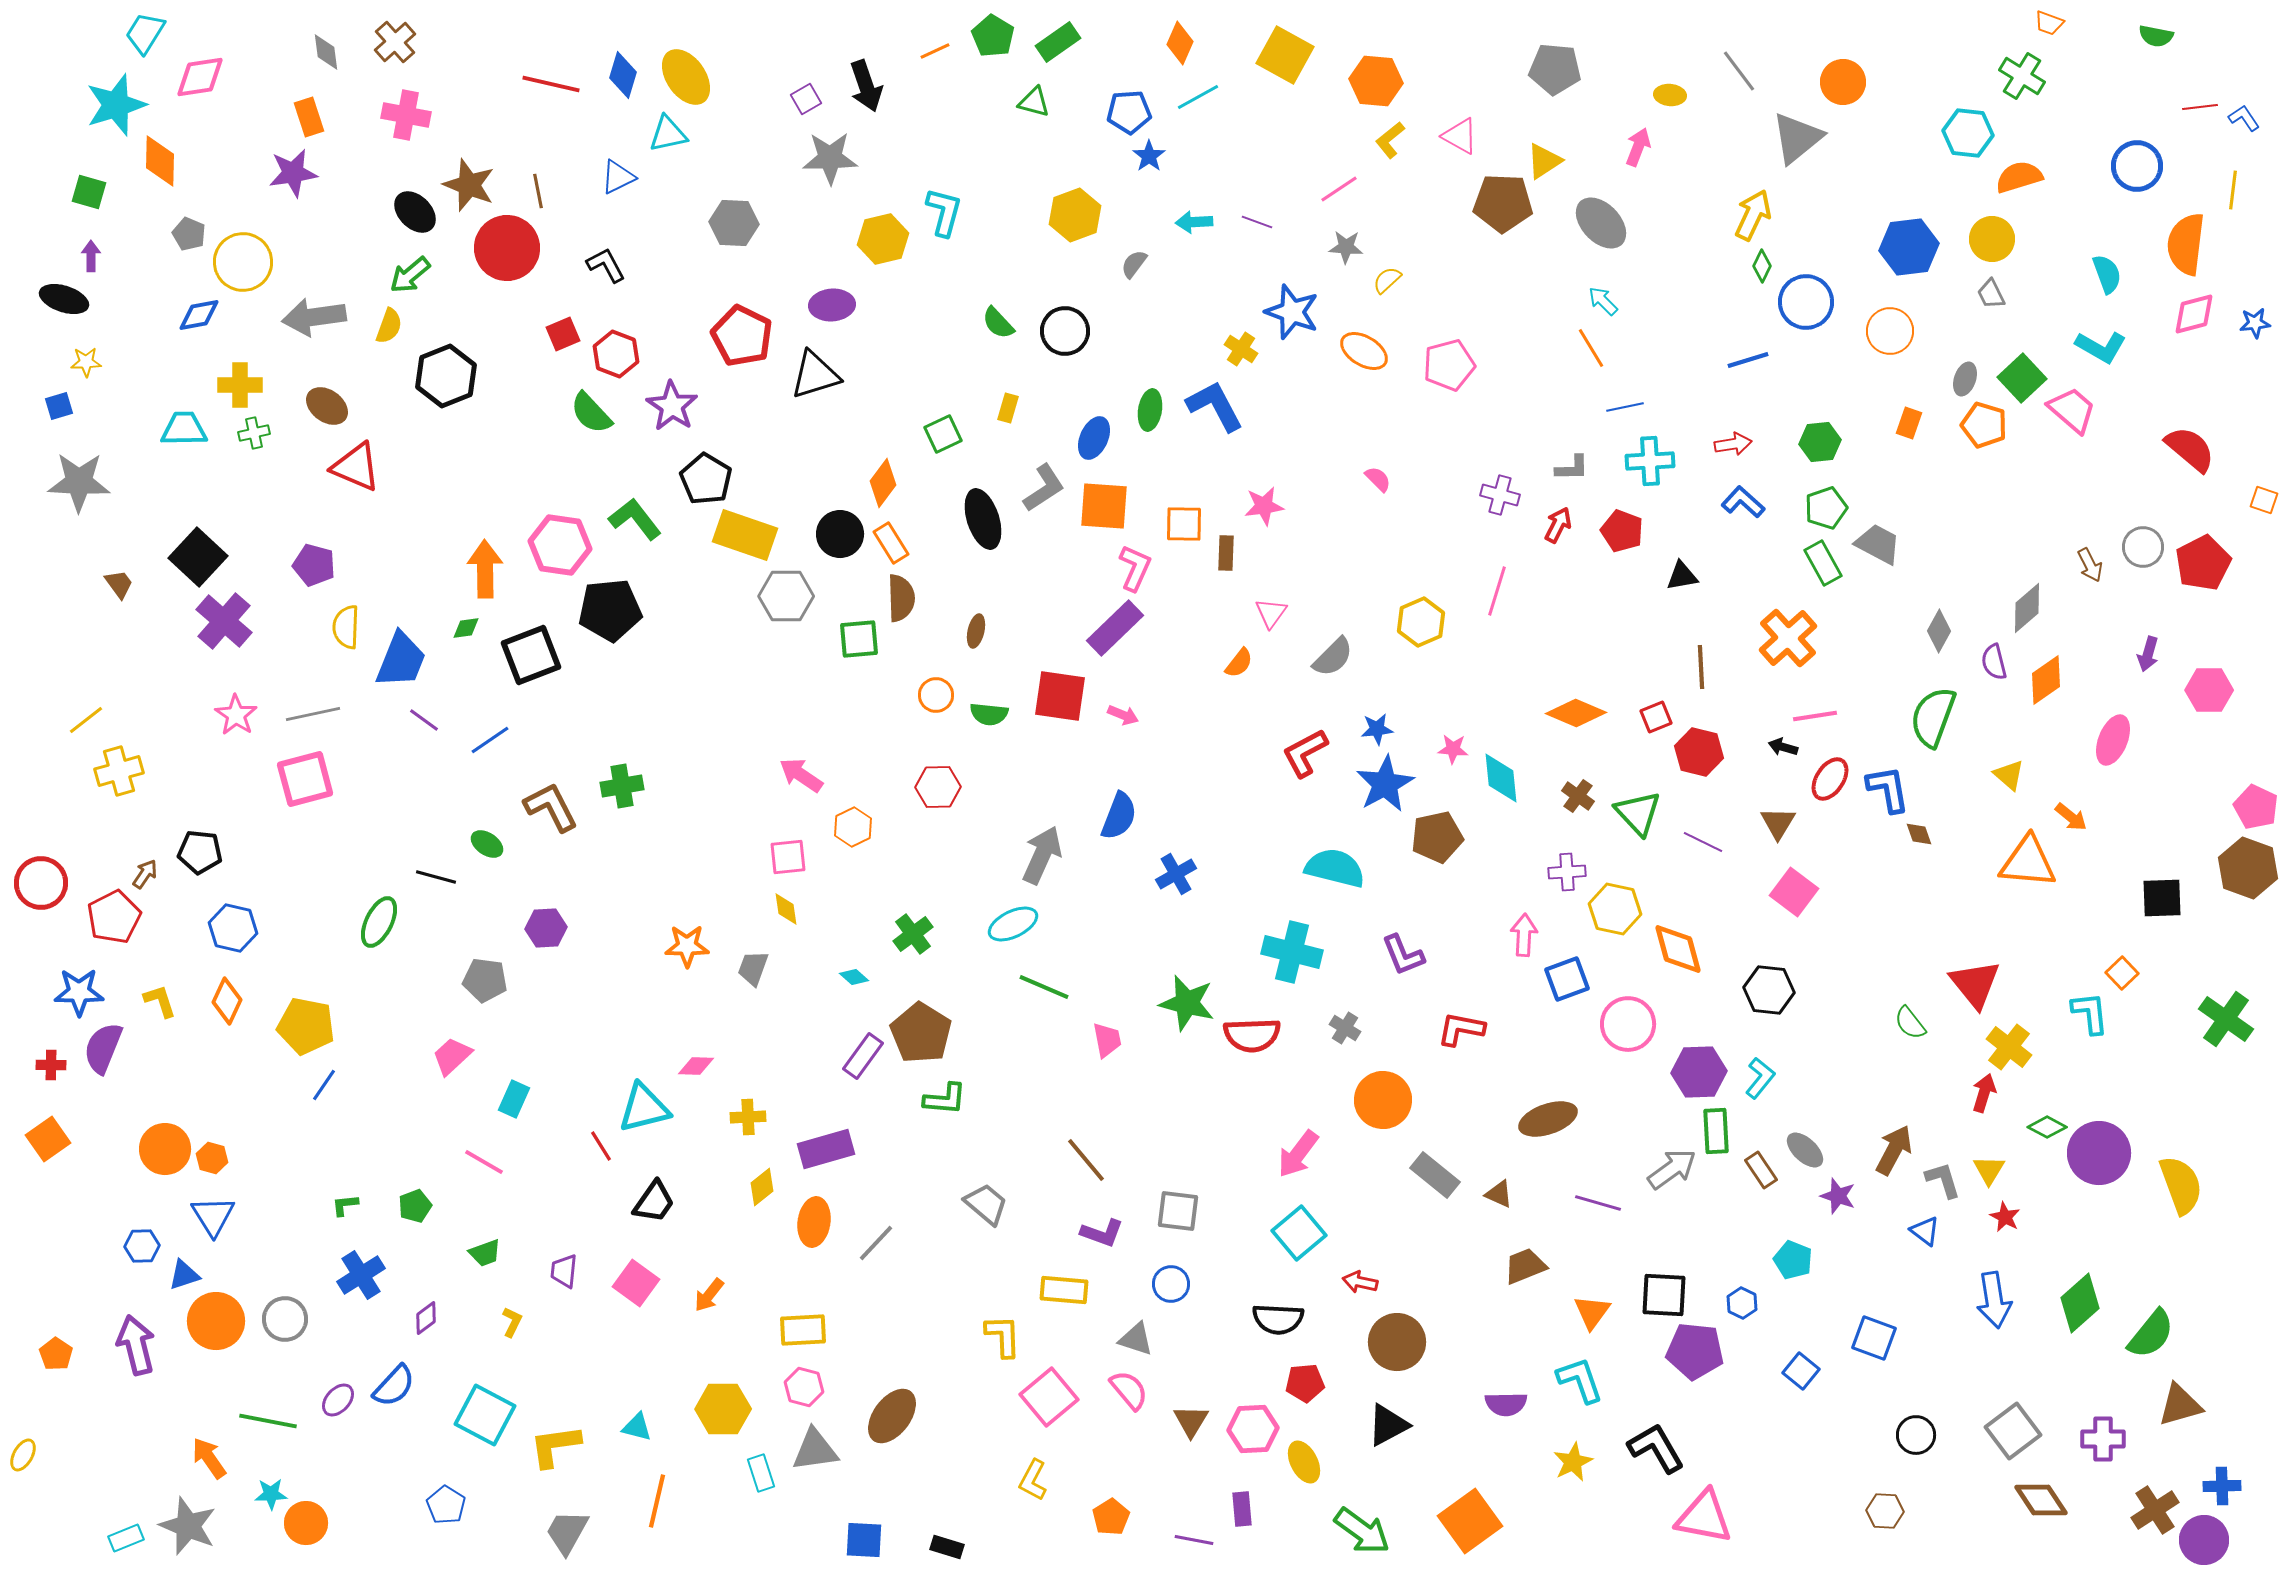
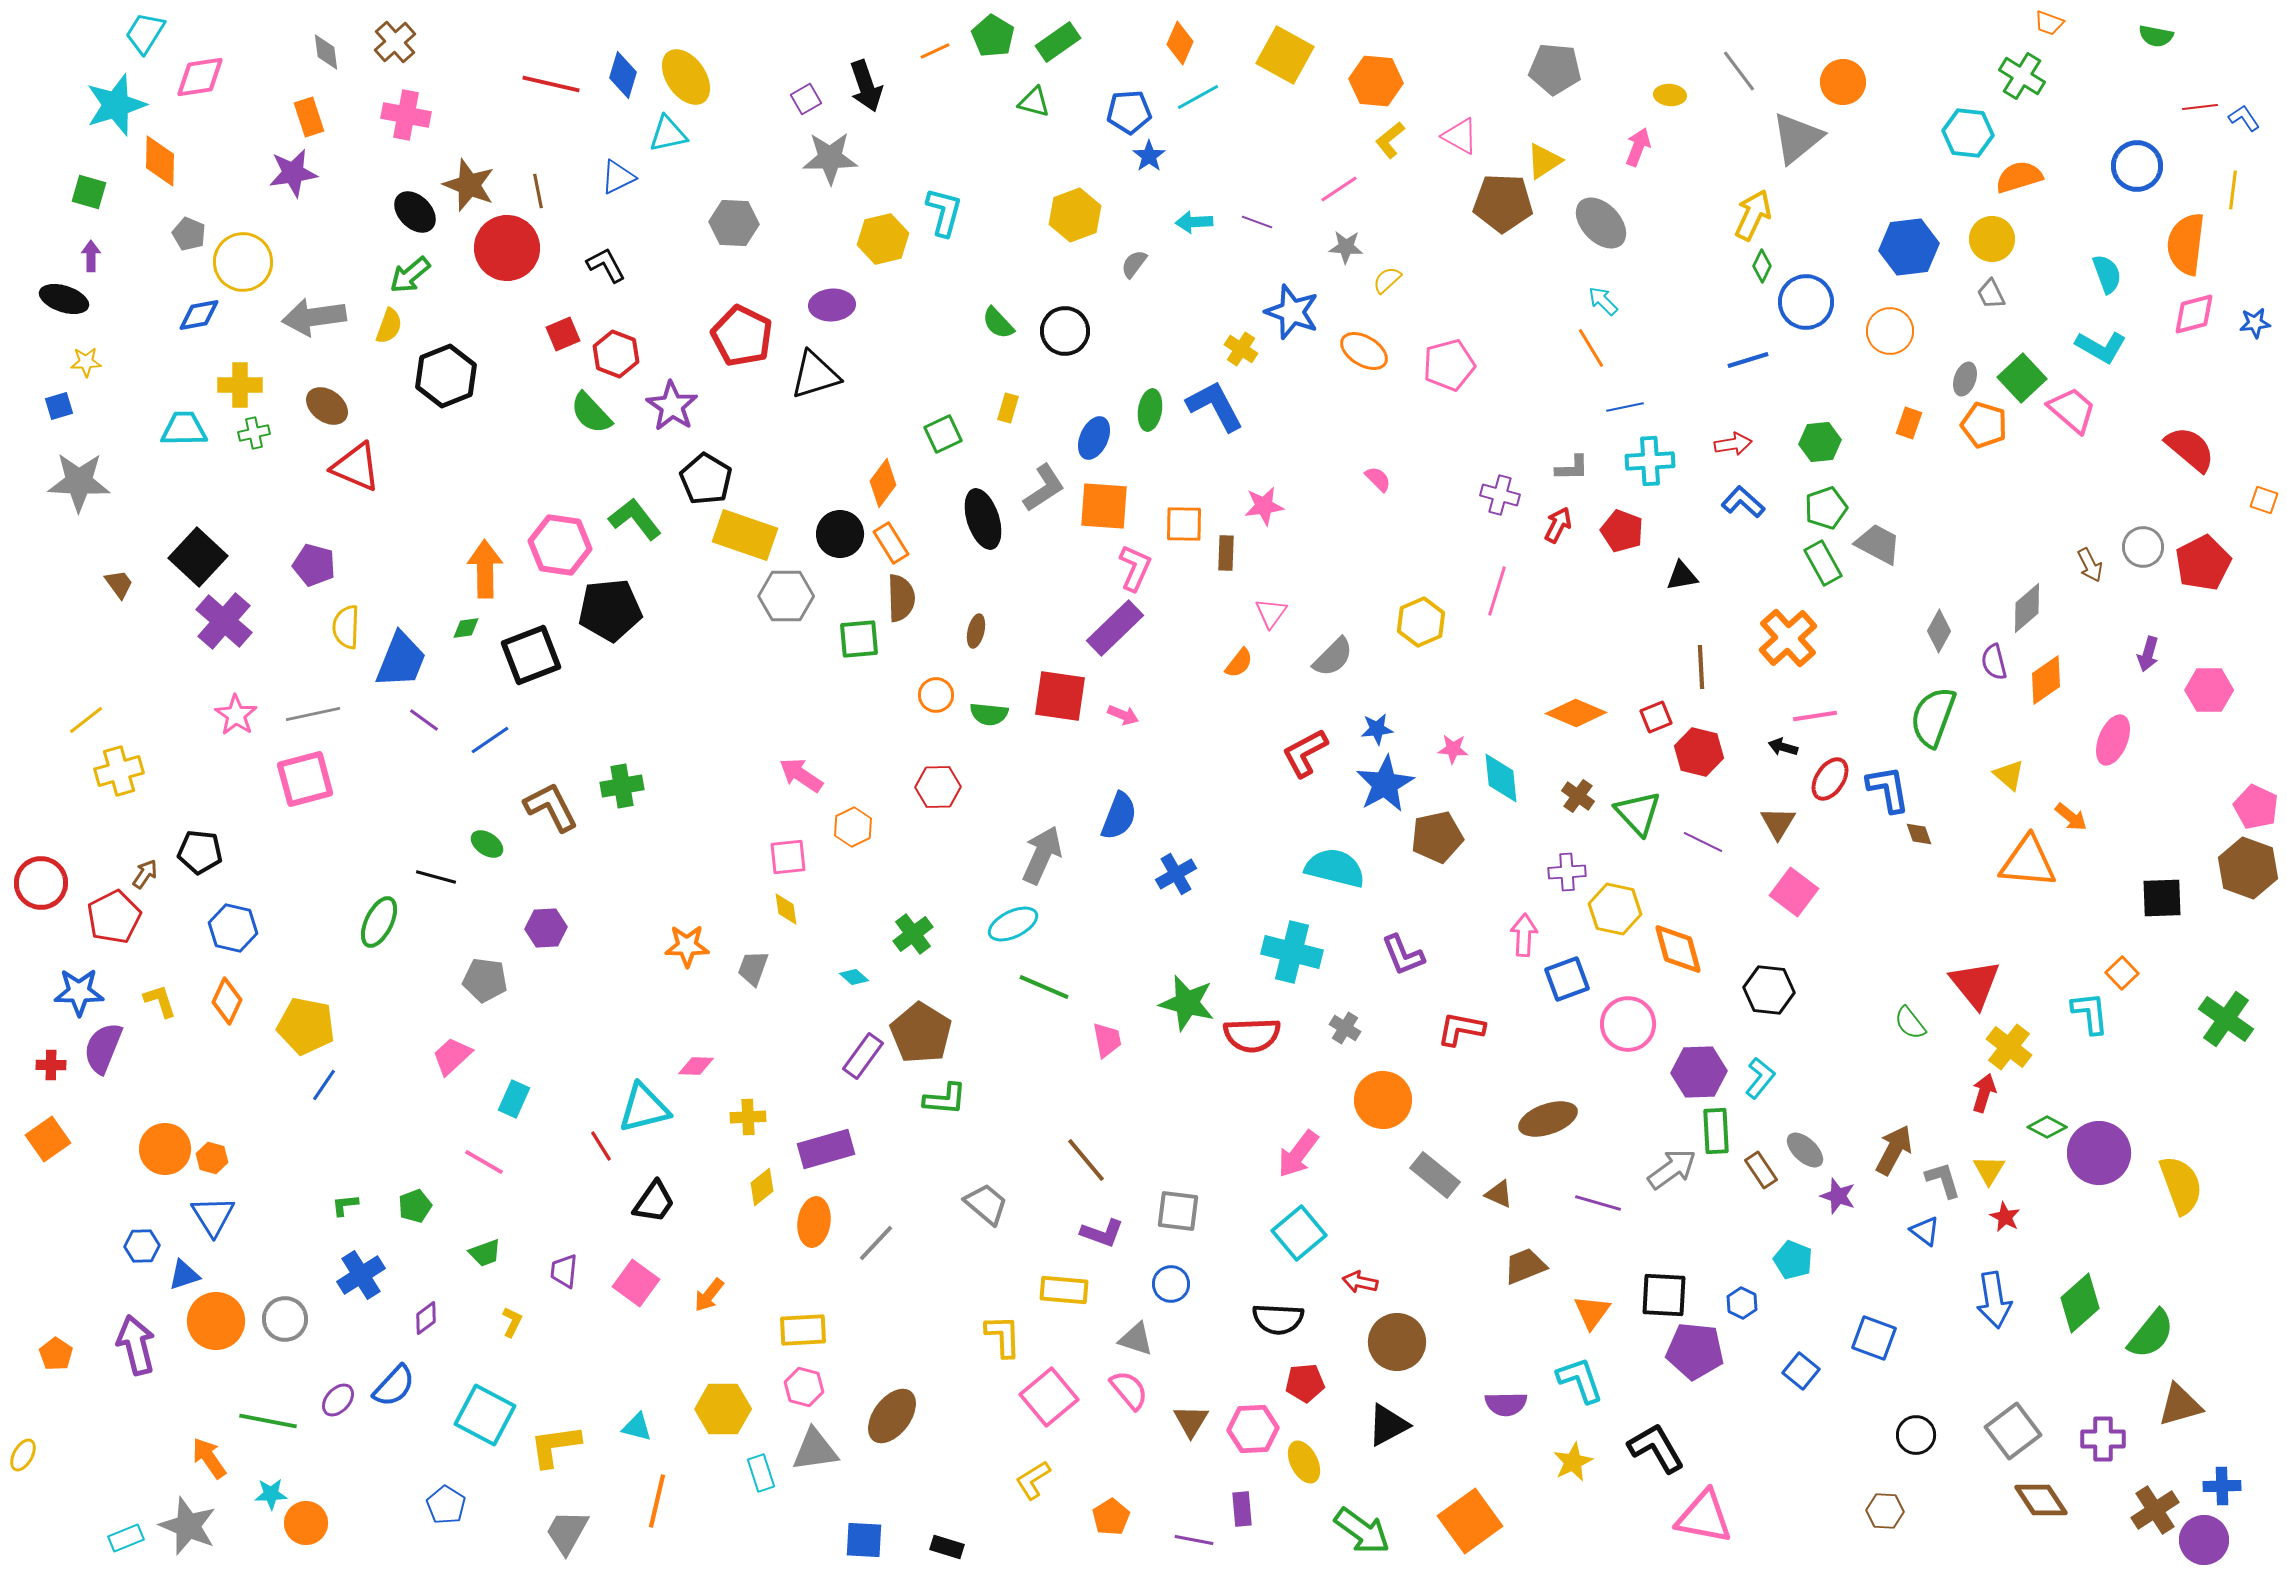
yellow L-shape at (1033, 1480): rotated 30 degrees clockwise
